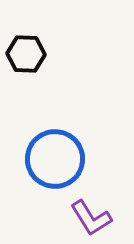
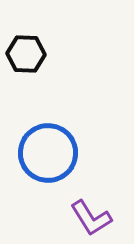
blue circle: moved 7 px left, 6 px up
